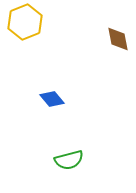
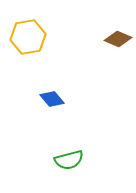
yellow hexagon: moved 3 px right, 15 px down; rotated 12 degrees clockwise
brown diamond: rotated 56 degrees counterclockwise
